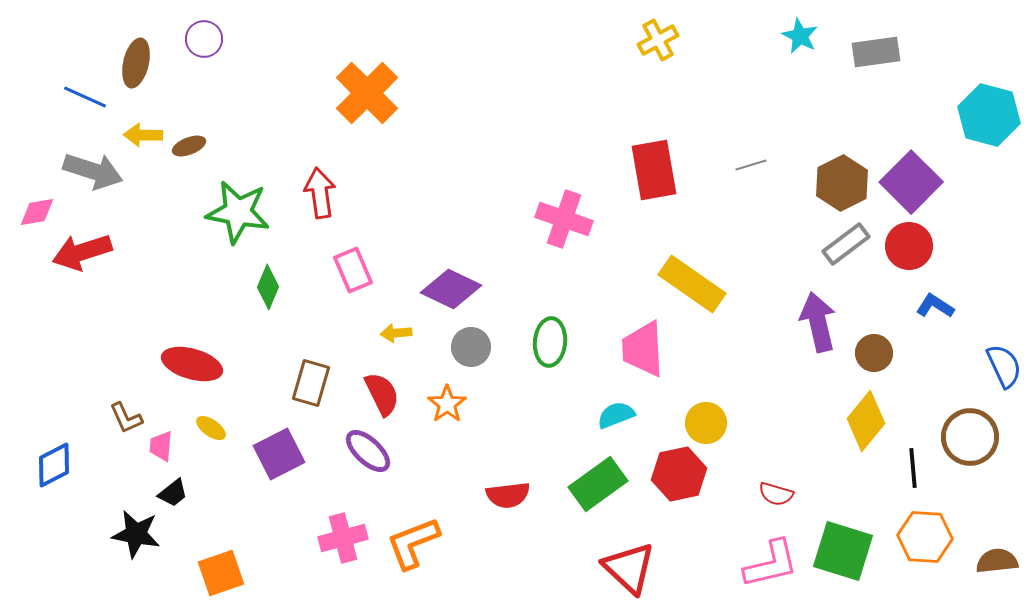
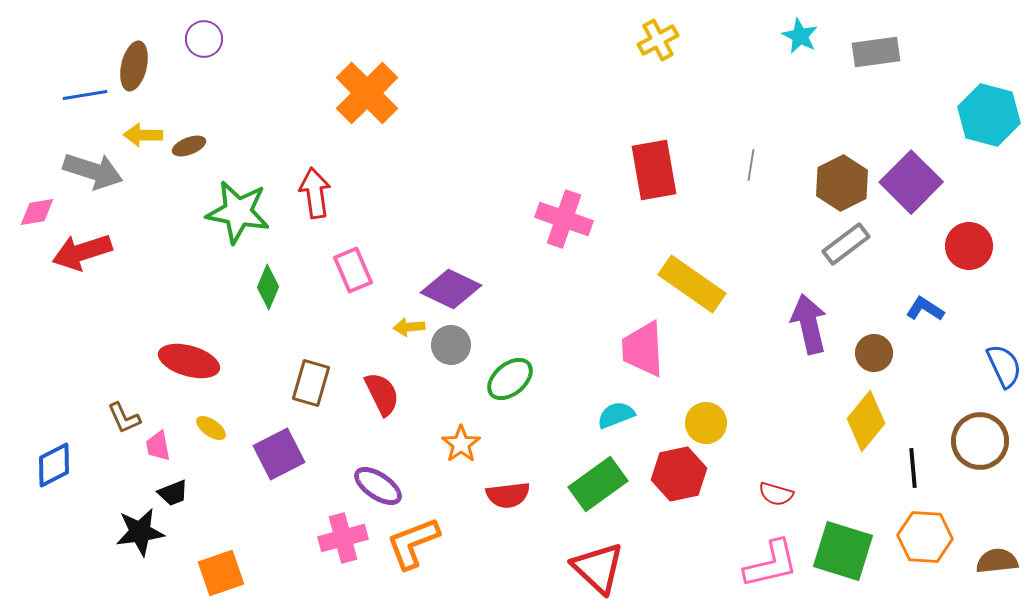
brown ellipse at (136, 63): moved 2 px left, 3 px down
blue line at (85, 97): moved 2 px up; rotated 33 degrees counterclockwise
gray line at (751, 165): rotated 64 degrees counterclockwise
red arrow at (320, 193): moved 5 px left
red circle at (909, 246): moved 60 px right
blue L-shape at (935, 306): moved 10 px left, 3 px down
purple arrow at (818, 322): moved 9 px left, 2 px down
yellow arrow at (396, 333): moved 13 px right, 6 px up
green ellipse at (550, 342): moved 40 px left, 37 px down; rotated 45 degrees clockwise
gray circle at (471, 347): moved 20 px left, 2 px up
red ellipse at (192, 364): moved 3 px left, 3 px up
orange star at (447, 404): moved 14 px right, 40 px down
brown L-shape at (126, 418): moved 2 px left
brown circle at (970, 437): moved 10 px right, 4 px down
pink trapezoid at (161, 446): moved 3 px left; rotated 16 degrees counterclockwise
purple ellipse at (368, 451): moved 10 px right, 35 px down; rotated 9 degrees counterclockwise
black trapezoid at (173, 493): rotated 16 degrees clockwise
black star at (136, 534): moved 4 px right, 2 px up; rotated 18 degrees counterclockwise
red triangle at (629, 568): moved 31 px left
